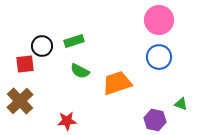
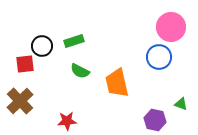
pink circle: moved 12 px right, 7 px down
orange trapezoid: rotated 84 degrees counterclockwise
